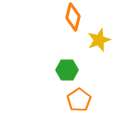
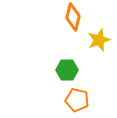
orange pentagon: moved 2 px left; rotated 25 degrees counterclockwise
